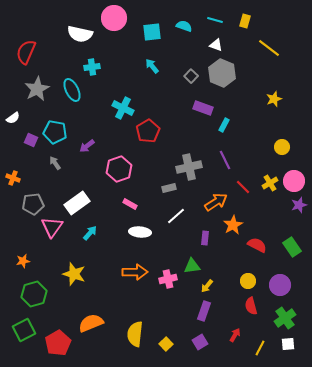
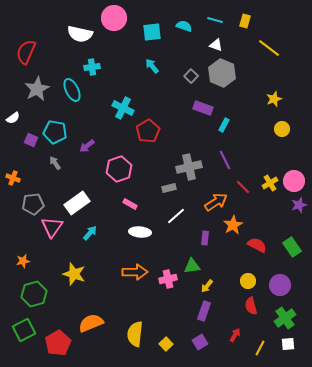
yellow circle at (282, 147): moved 18 px up
